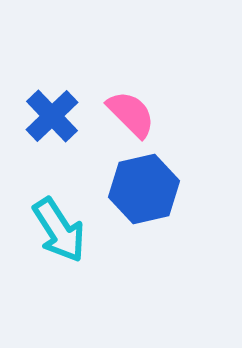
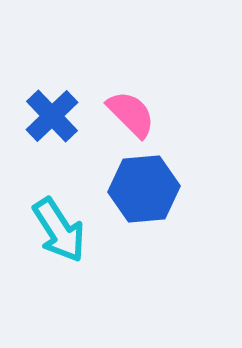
blue hexagon: rotated 8 degrees clockwise
